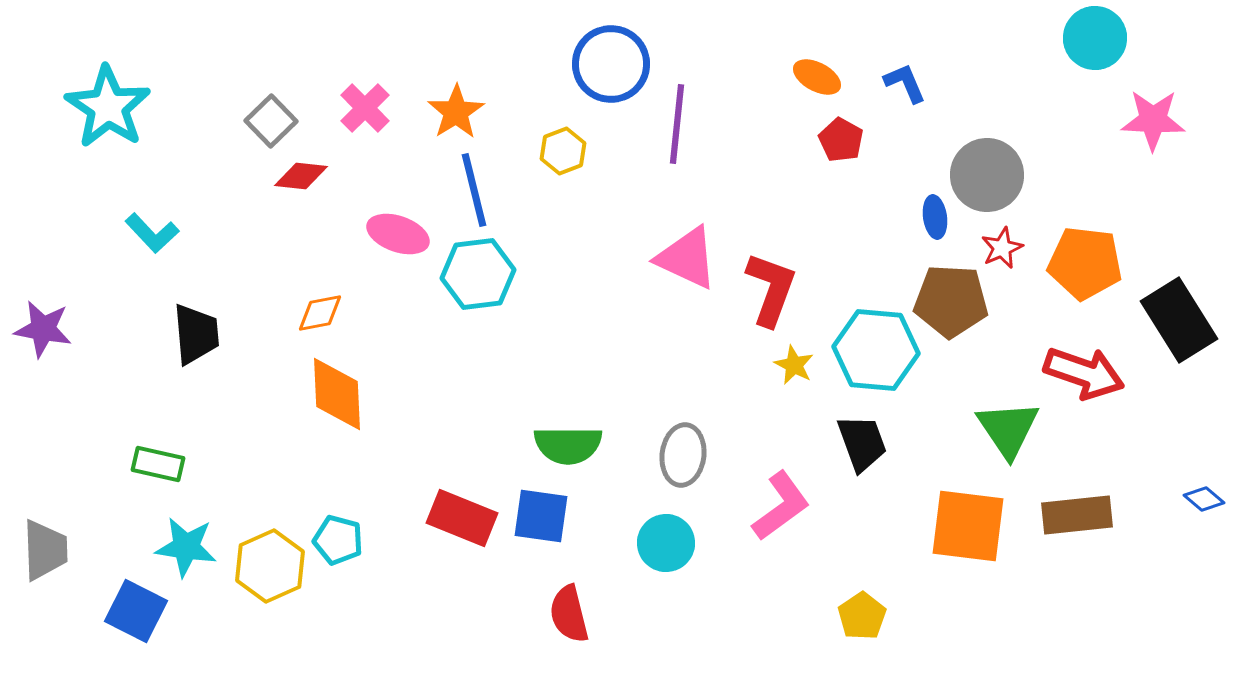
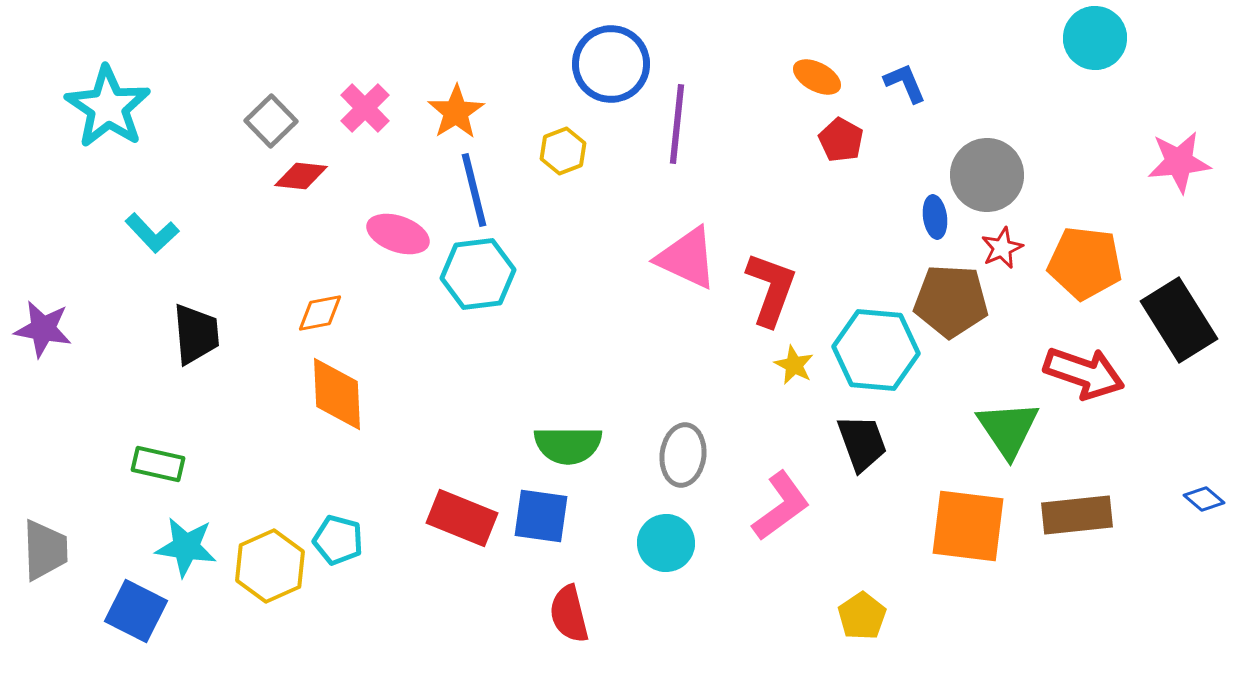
pink star at (1153, 120): moved 26 px right, 42 px down; rotated 8 degrees counterclockwise
